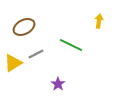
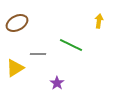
brown ellipse: moved 7 px left, 4 px up
gray line: moved 2 px right; rotated 28 degrees clockwise
yellow triangle: moved 2 px right, 5 px down
purple star: moved 1 px left, 1 px up
